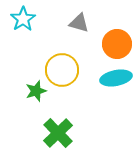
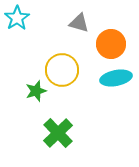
cyan star: moved 6 px left, 1 px up
orange circle: moved 6 px left
